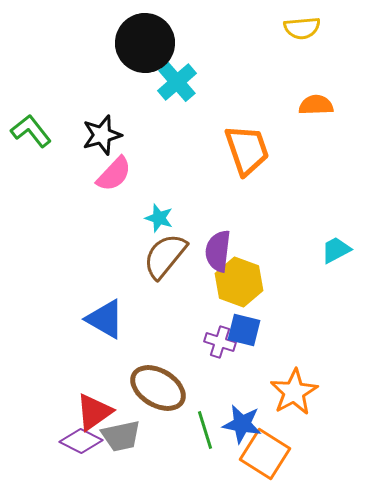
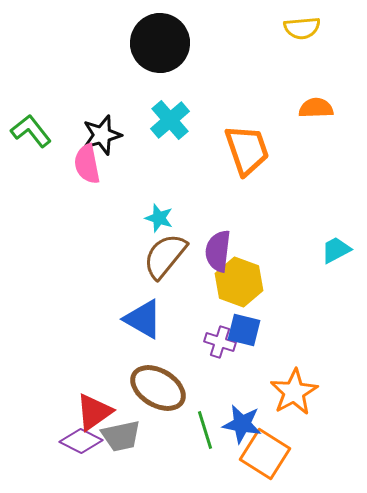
black circle: moved 15 px right
cyan cross: moved 7 px left, 38 px down
orange semicircle: moved 3 px down
pink semicircle: moved 27 px left, 10 px up; rotated 126 degrees clockwise
blue triangle: moved 38 px right
